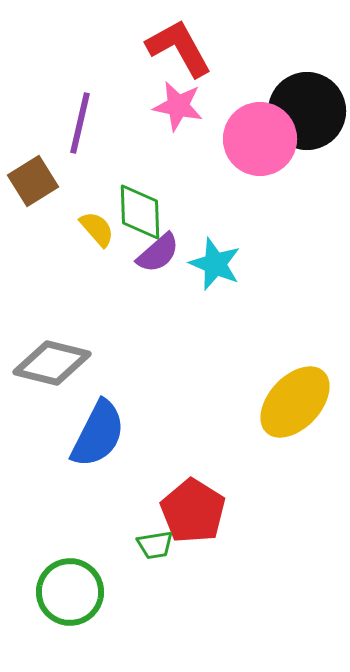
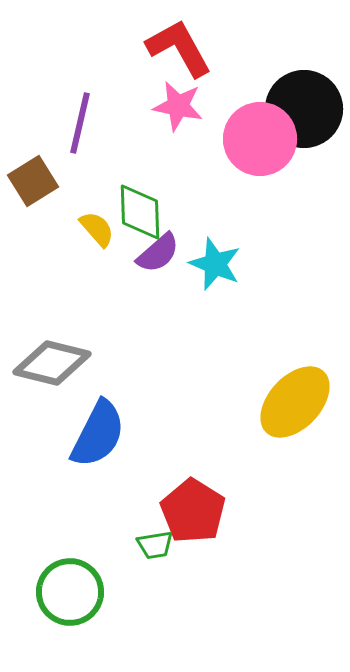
black circle: moved 3 px left, 2 px up
